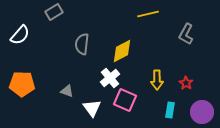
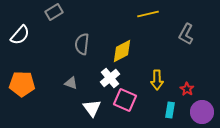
red star: moved 1 px right, 6 px down
gray triangle: moved 4 px right, 8 px up
